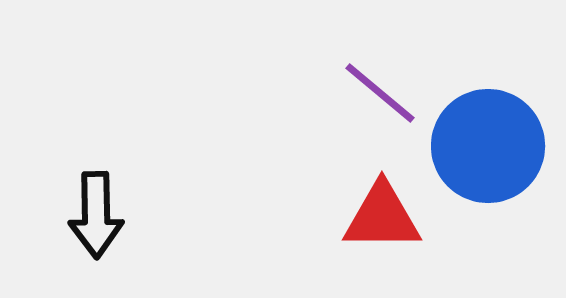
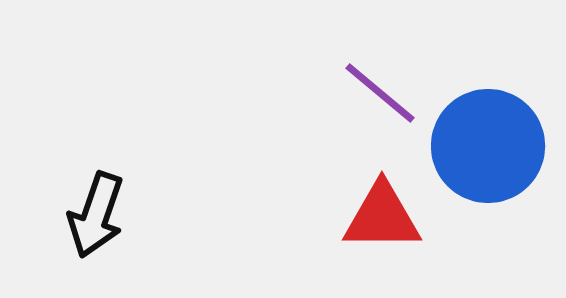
black arrow: rotated 20 degrees clockwise
